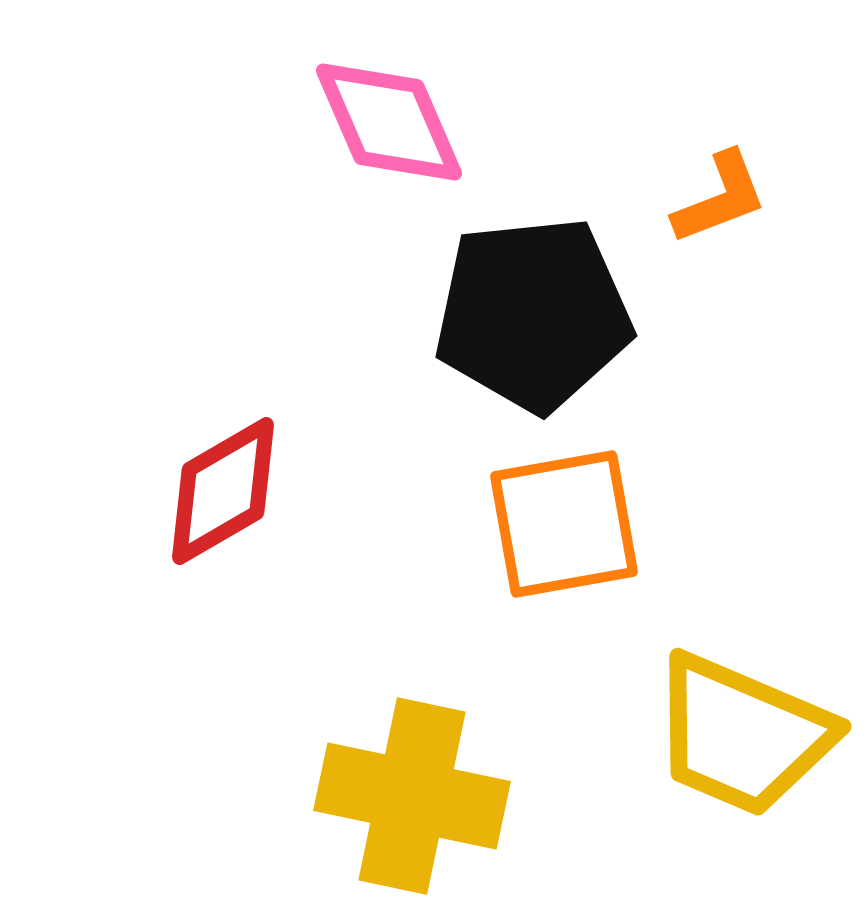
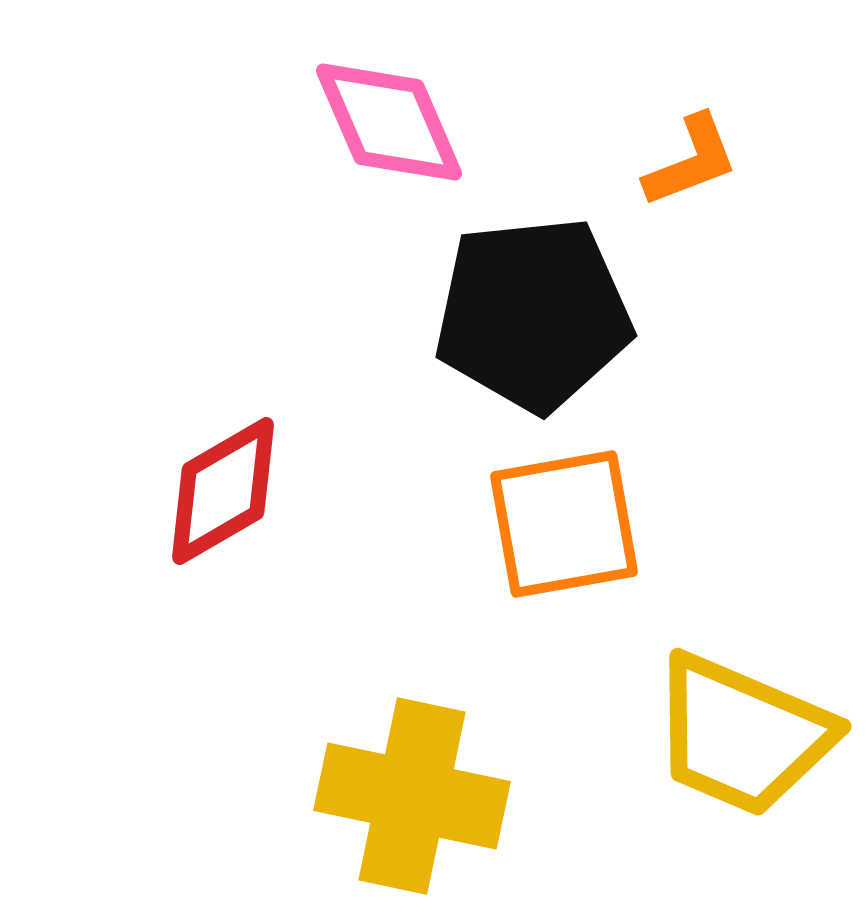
orange L-shape: moved 29 px left, 37 px up
